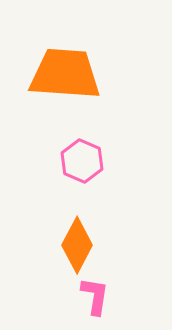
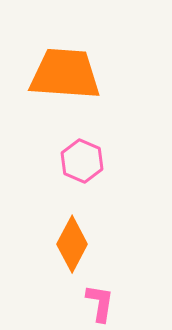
orange diamond: moved 5 px left, 1 px up
pink L-shape: moved 5 px right, 7 px down
